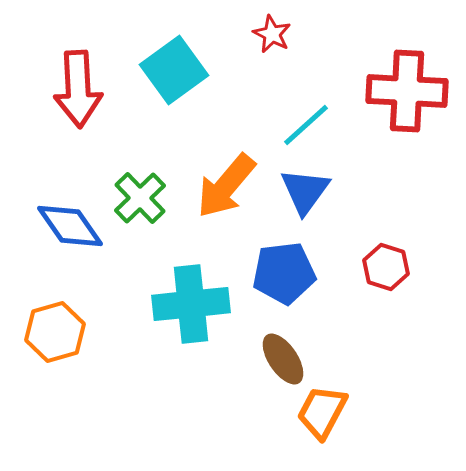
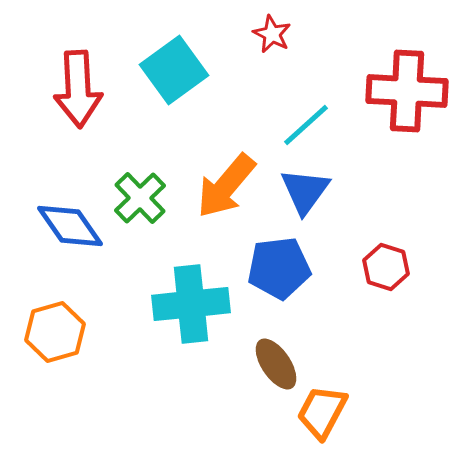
blue pentagon: moved 5 px left, 5 px up
brown ellipse: moved 7 px left, 5 px down
